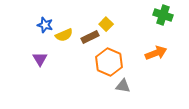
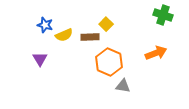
brown rectangle: rotated 24 degrees clockwise
